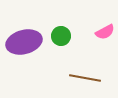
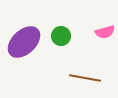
pink semicircle: rotated 12 degrees clockwise
purple ellipse: rotated 28 degrees counterclockwise
